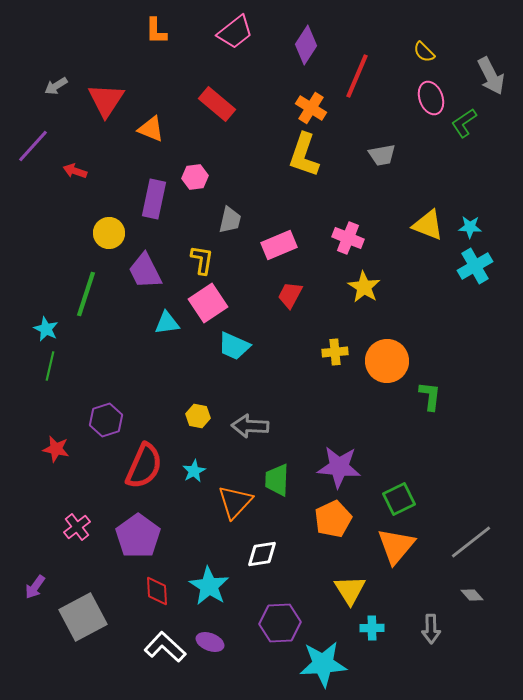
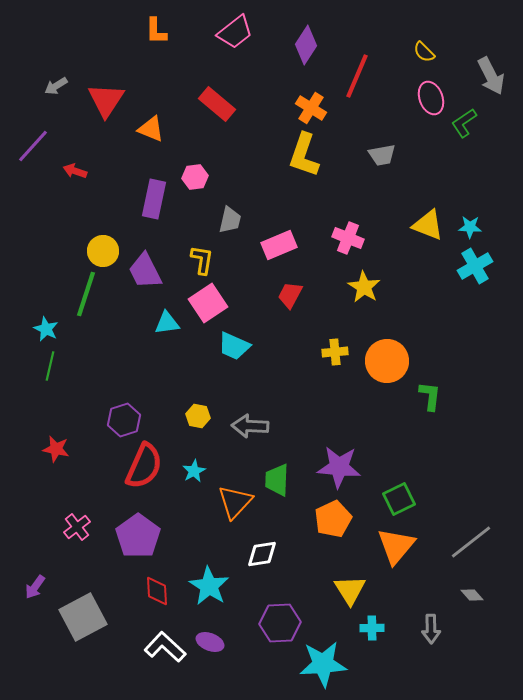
yellow circle at (109, 233): moved 6 px left, 18 px down
purple hexagon at (106, 420): moved 18 px right
